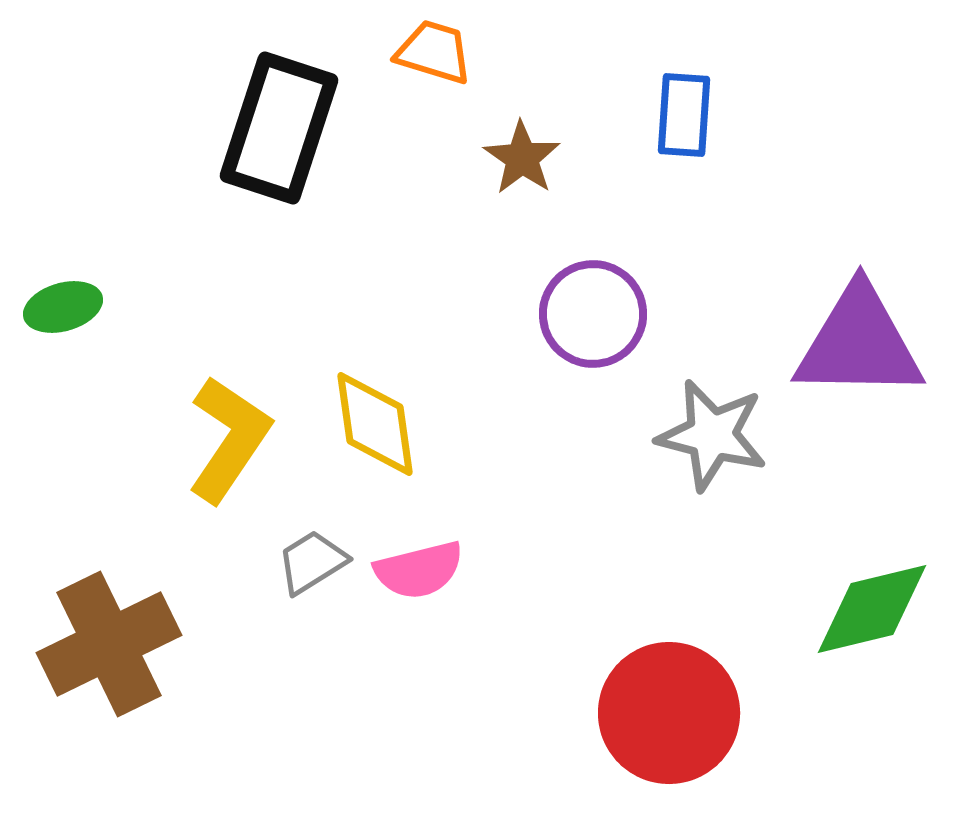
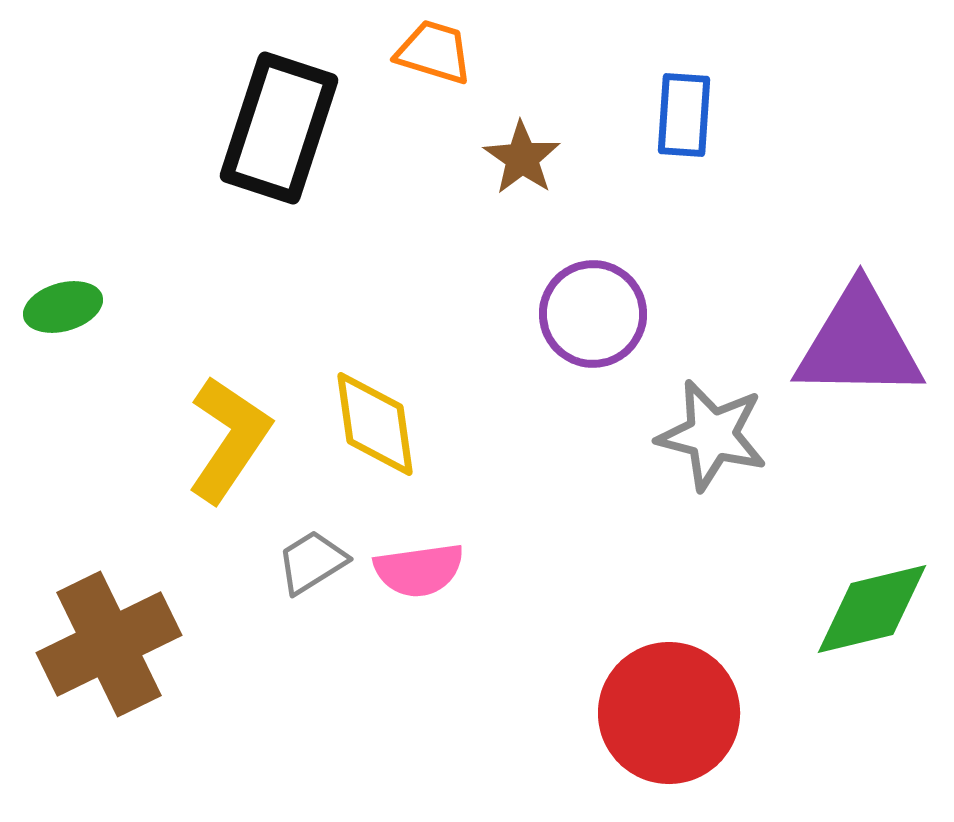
pink semicircle: rotated 6 degrees clockwise
